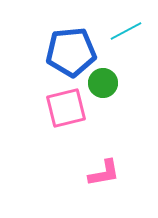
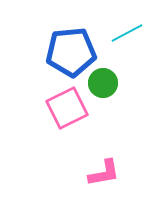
cyan line: moved 1 px right, 2 px down
pink square: moved 1 px right; rotated 12 degrees counterclockwise
